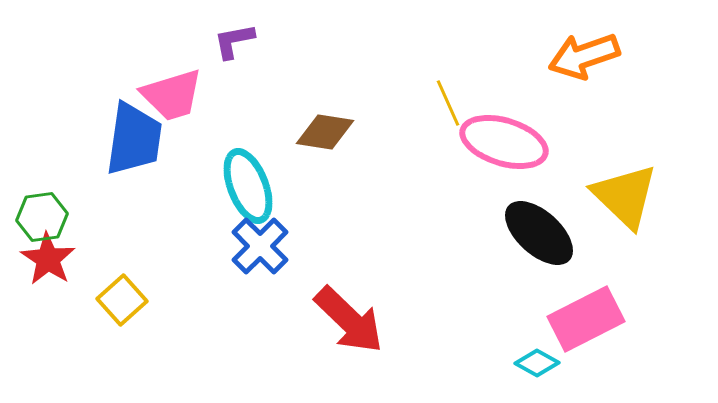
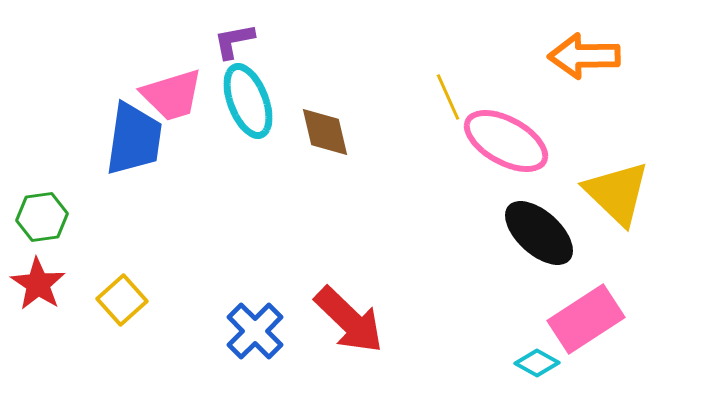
orange arrow: rotated 18 degrees clockwise
yellow line: moved 6 px up
brown diamond: rotated 68 degrees clockwise
pink ellipse: moved 2 px right, 1 px up; rotated 12 degrees clockwise
cyan ellipse: moved 85 px up
yellow triangle: moved 8 px left, 3 px up
blue cross: moved 5 px left, 85 px down
red star: moved 10 px left, 25 px down
pink rectangle: rotated 6 degrees counterclockwise
